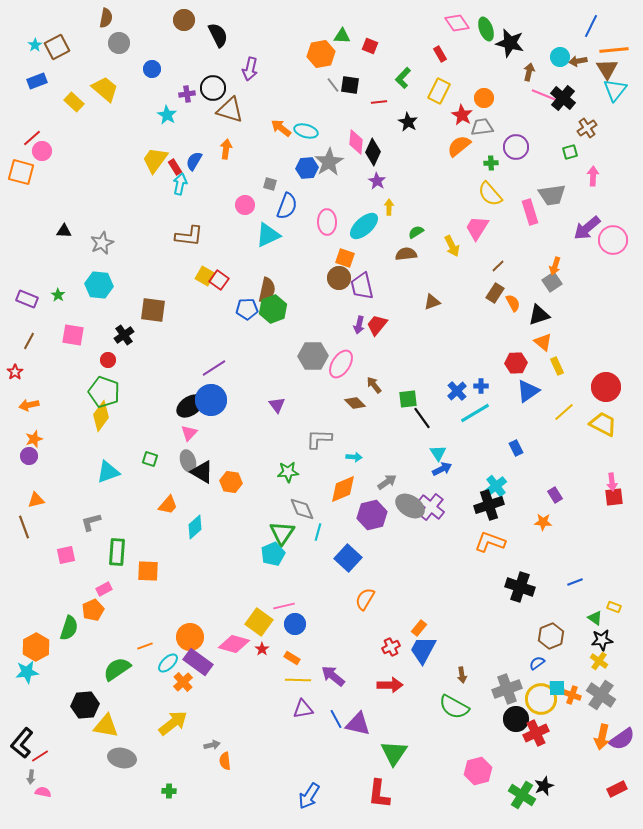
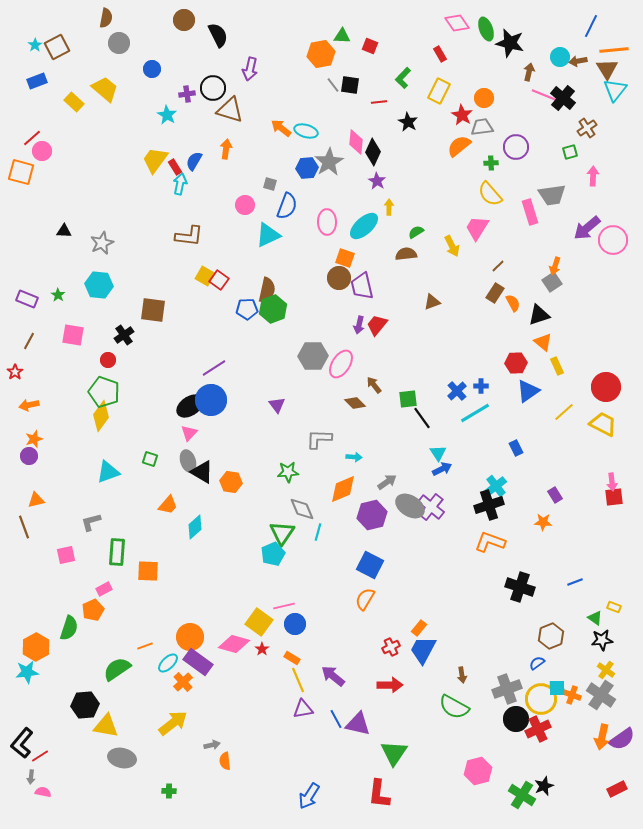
blue square at (348, 558): moved 22 px right, 7 px down; rotated 16 degrees counterclockwise
yellow cross at (599, 661): moved 7 px right, 9 px down
yellow line at (298, 680): rotated 65 degrees clockwise
red cross at (536, 733): moved 2 px right, 4 px up
